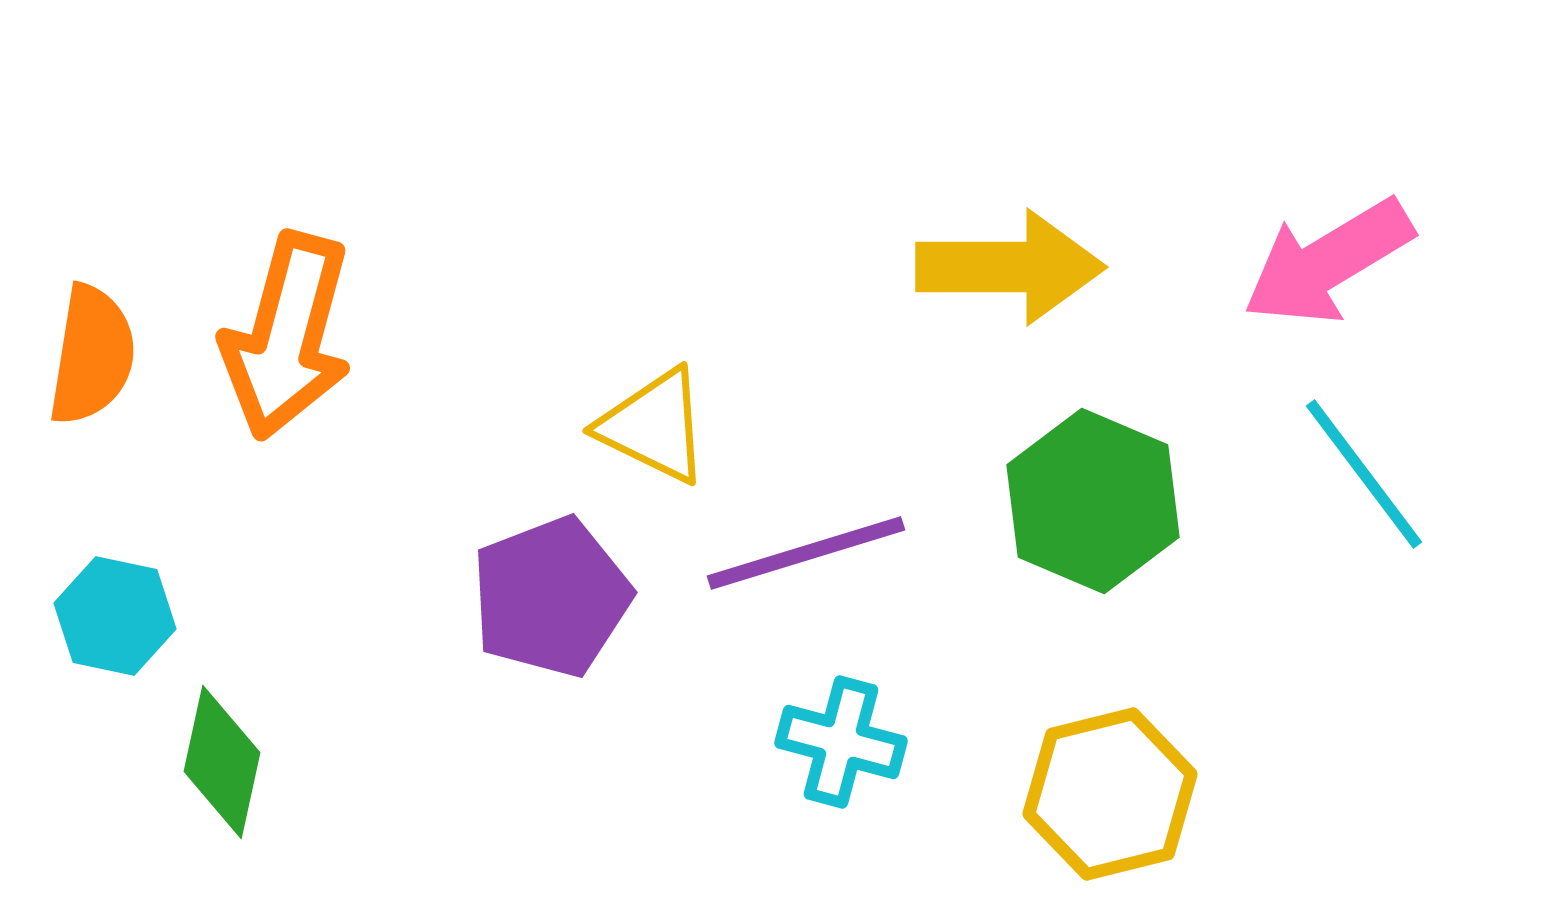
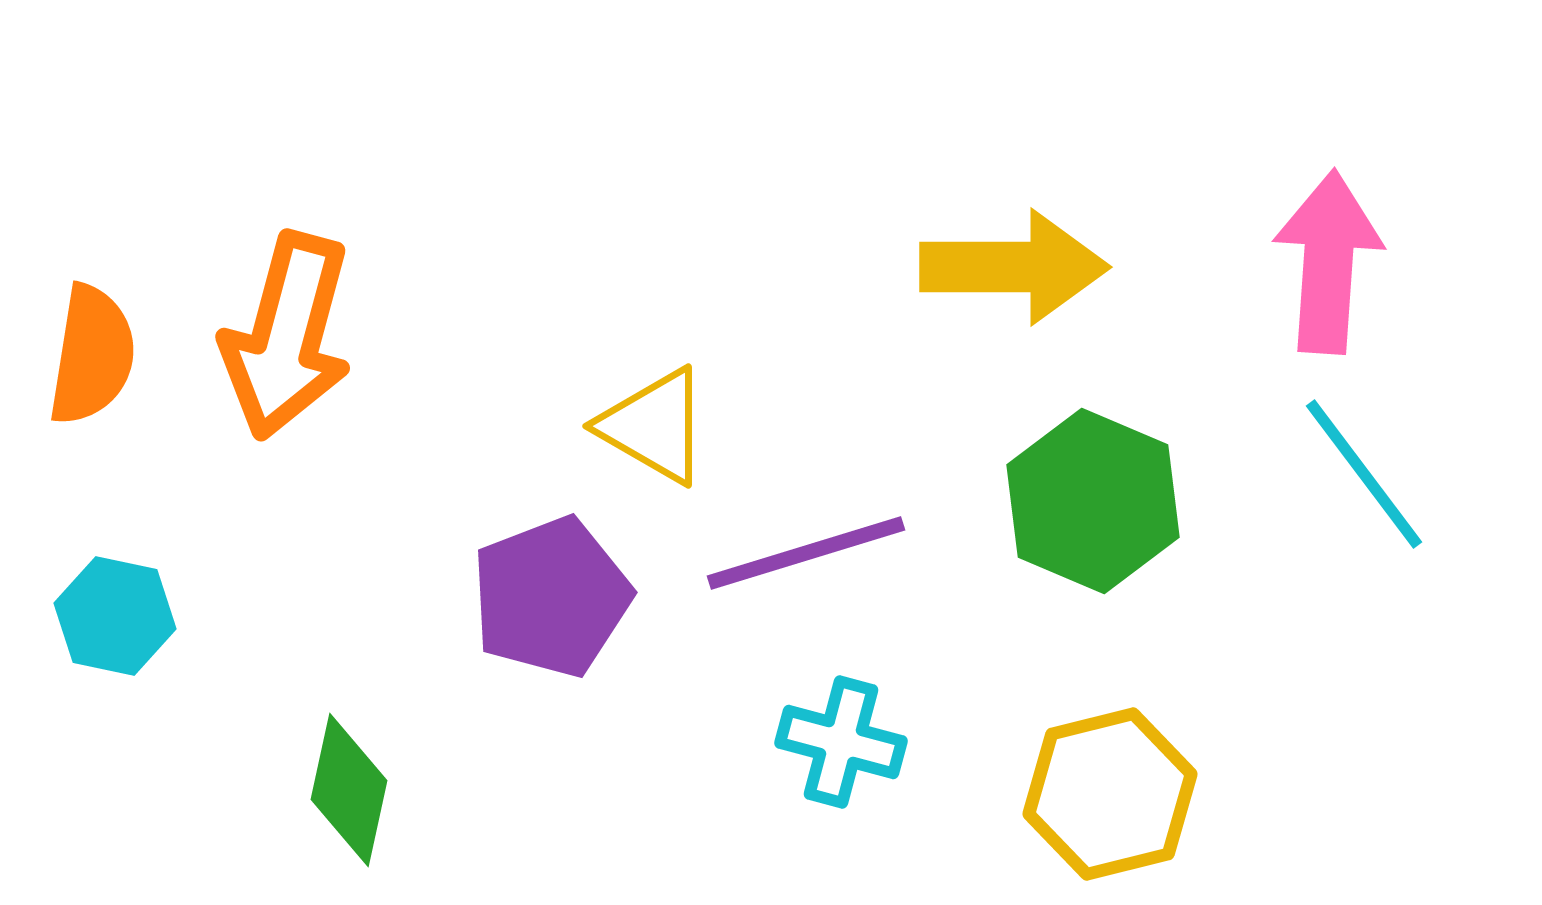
pink arrow: rotated 125 degrees clockwise
yellow arrow: moved 4 px right
yellow triangle: rotated 4 degrees clockwise
green diamond: moved 127 px right, 28 px down
